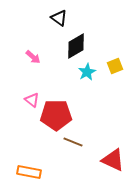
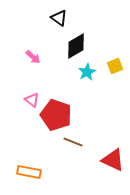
red pentagon: rotated 20 degrees clockwise
